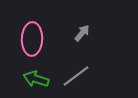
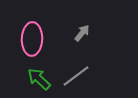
green arrow: moved 3 px right; rotated 25 degrees clockwise
